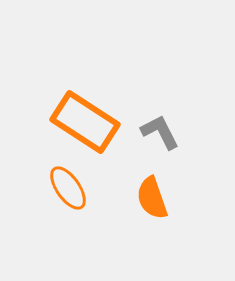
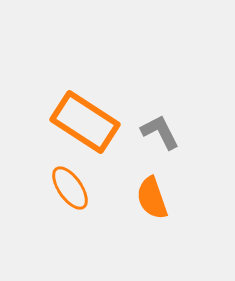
orange ellipse: moved 2 px right
